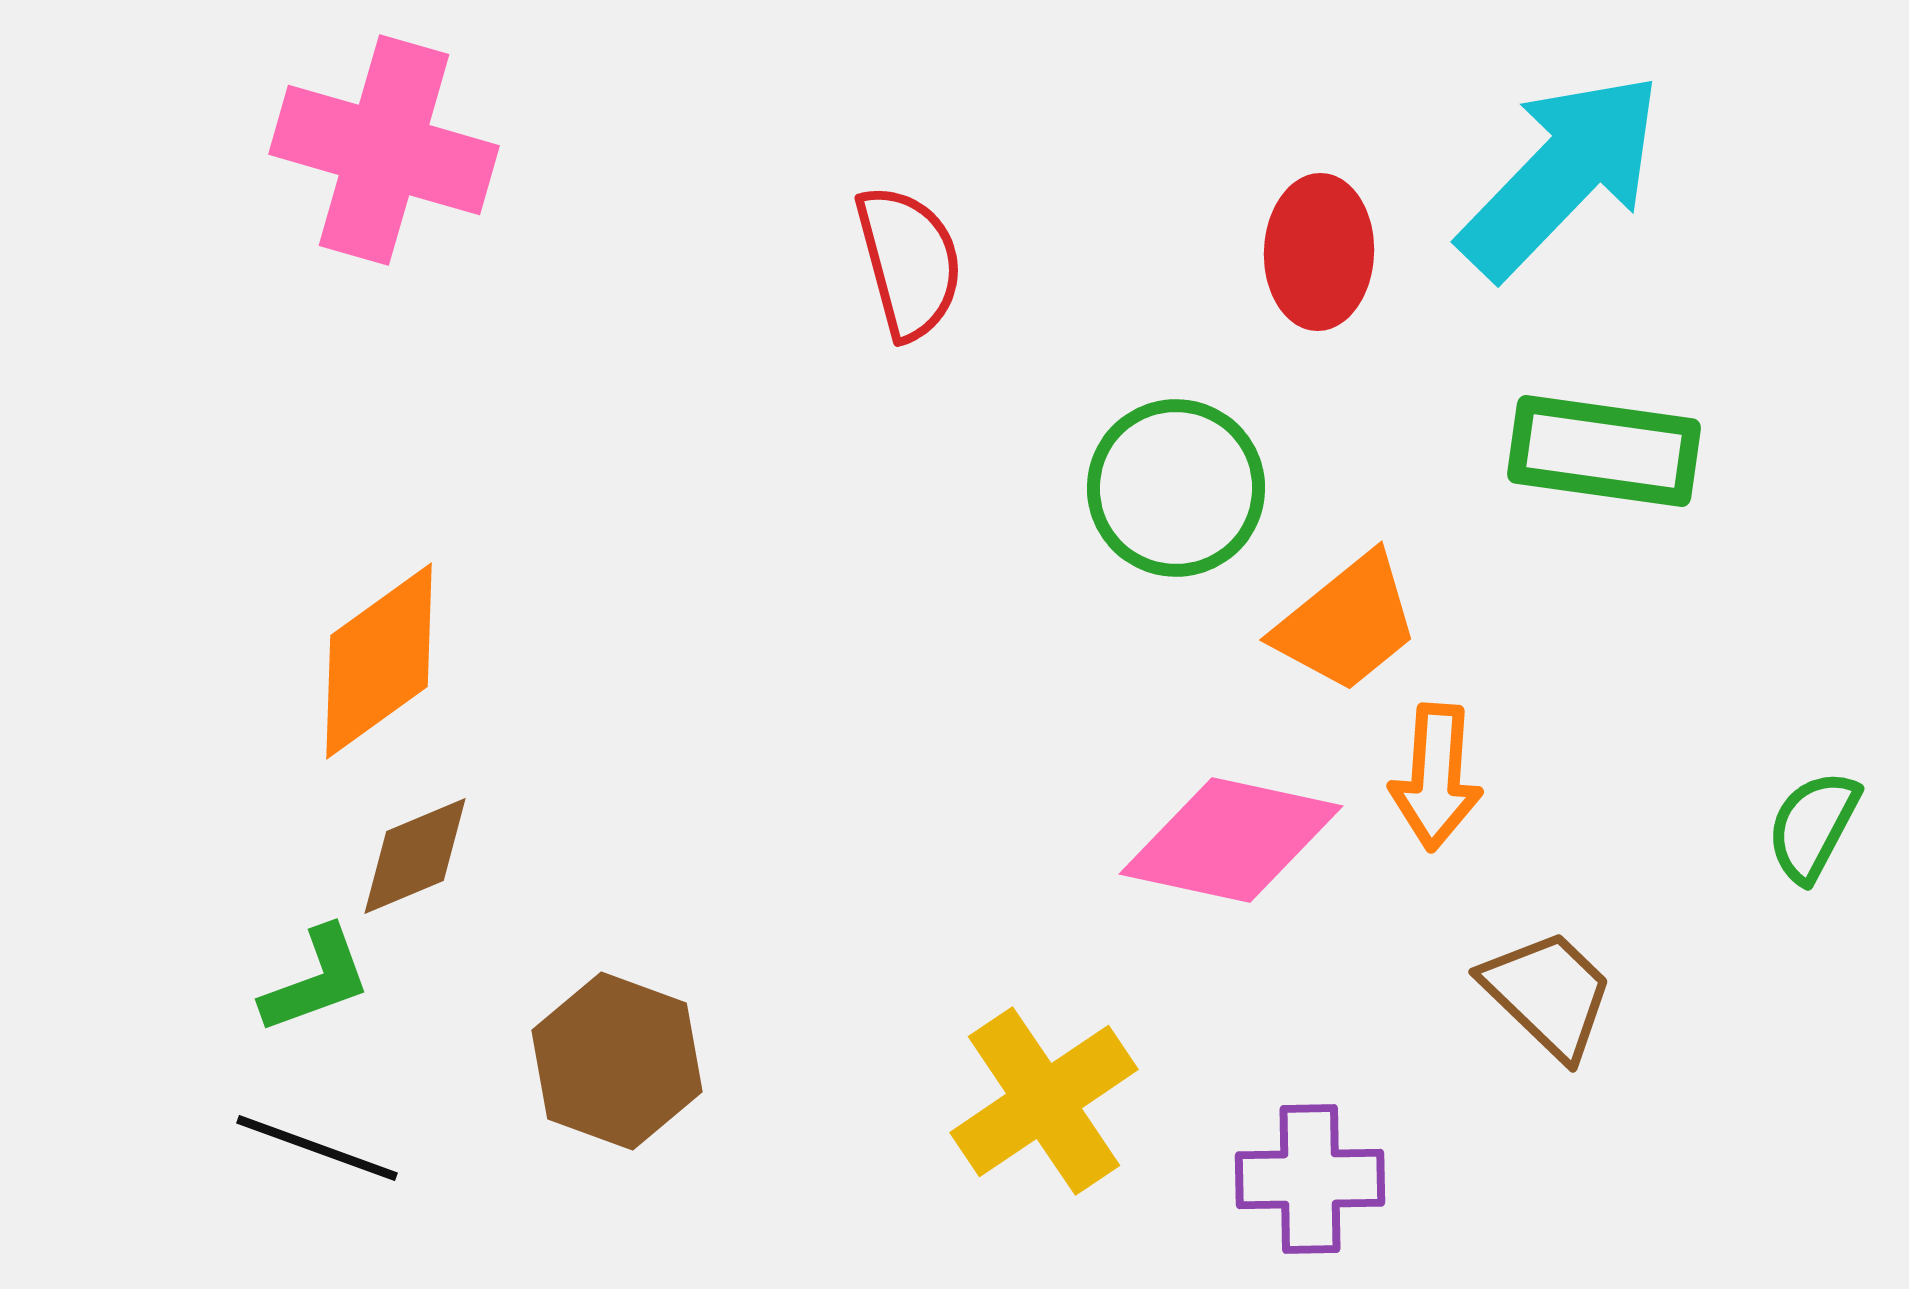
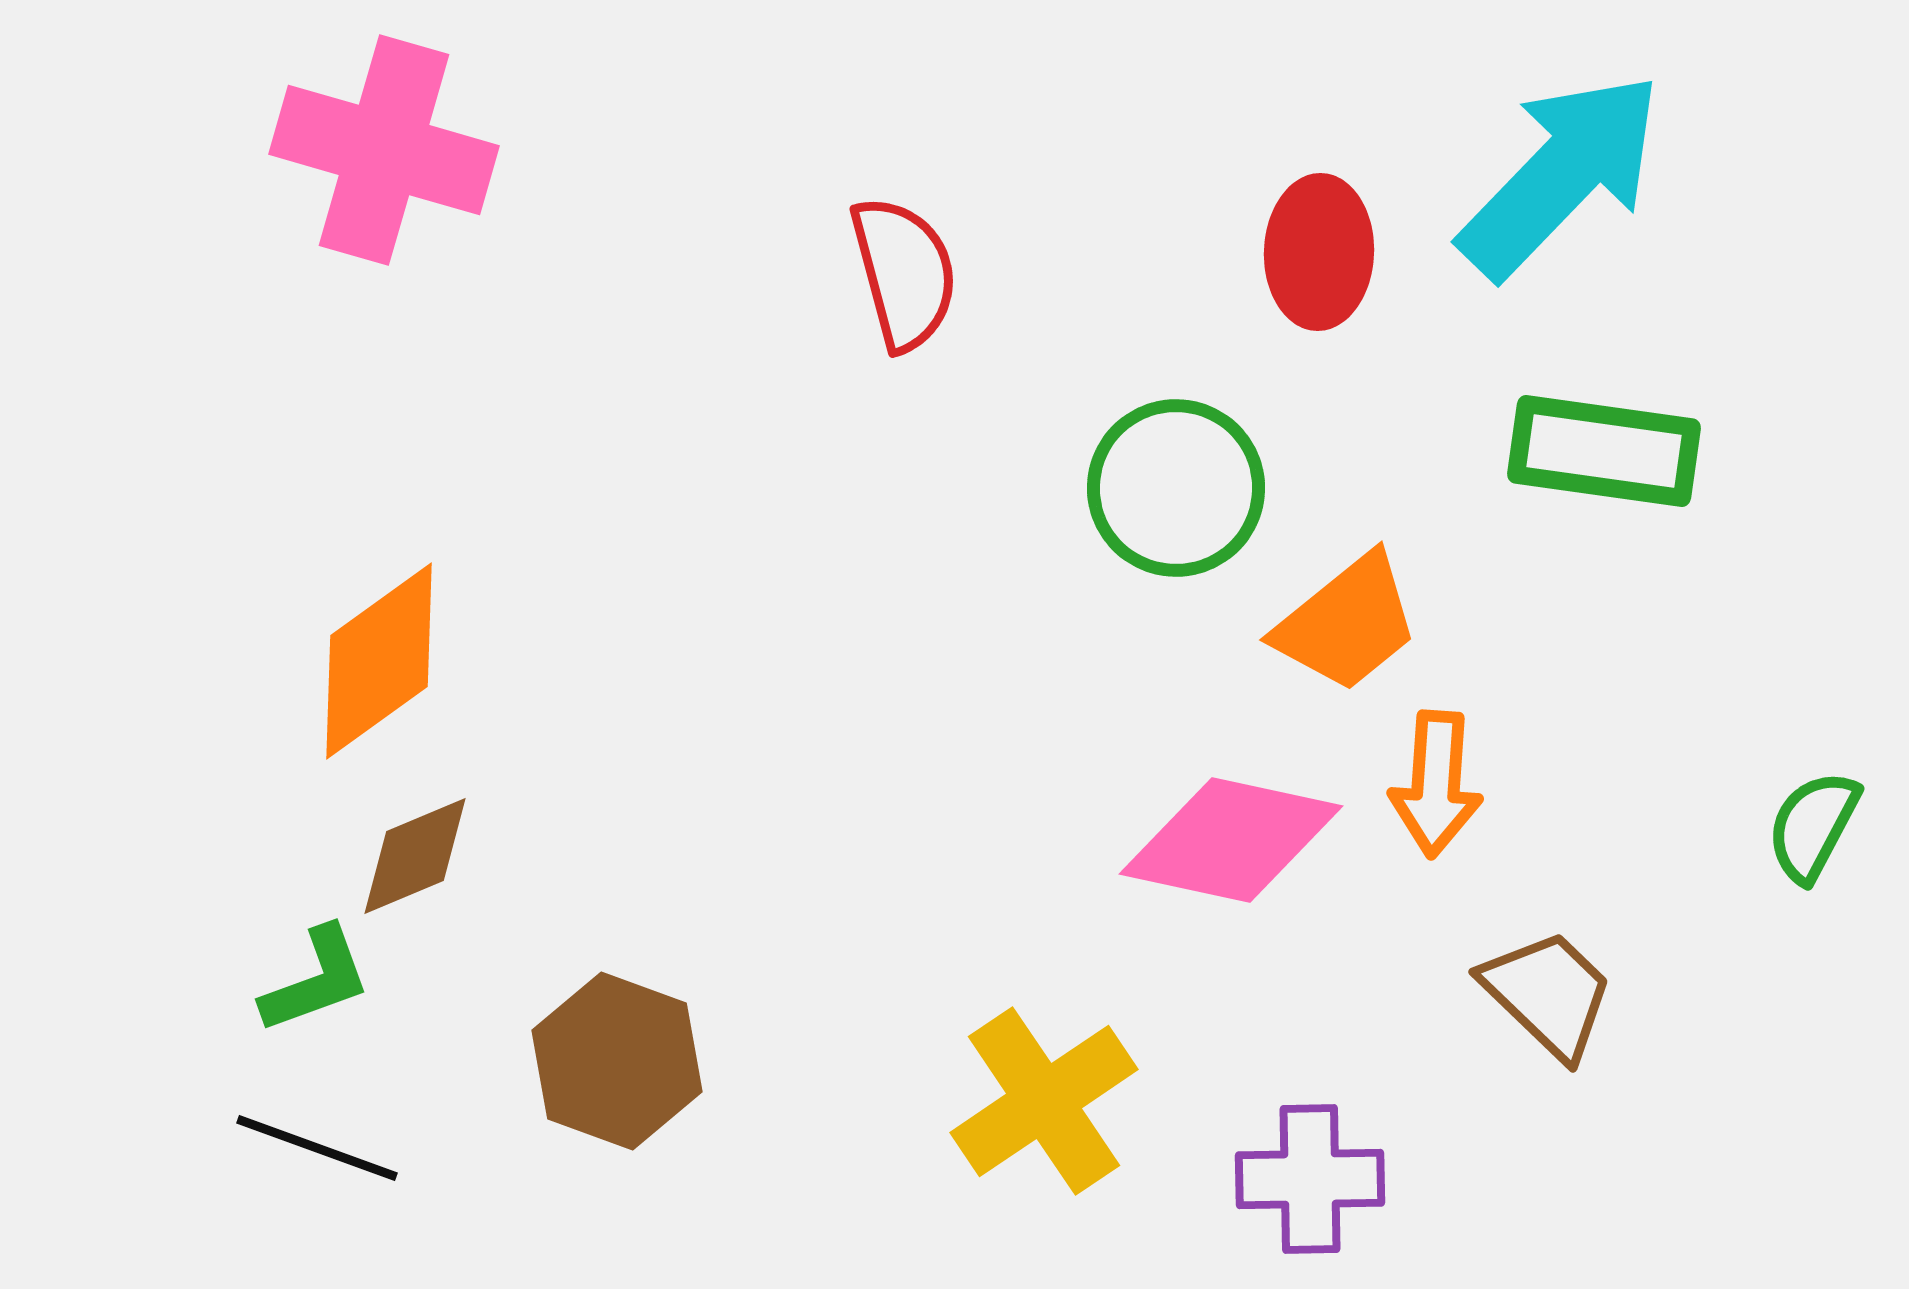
red semicircle: moved 5 px left, 11 px down
orange arrow: moved 7 px down
